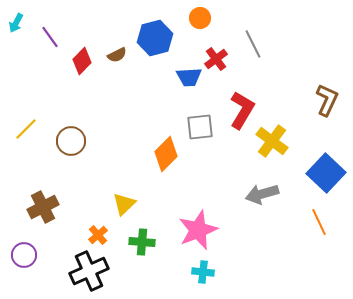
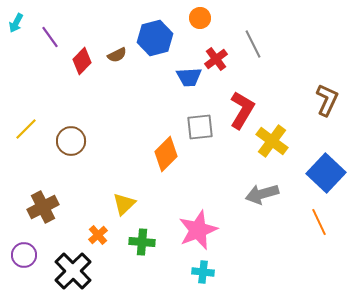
black cross: moved 16 px left; rotated 21 degrees counterclockwise
